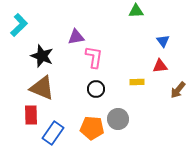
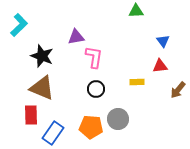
orange pentagon: moved 1 px left, 1 px up
